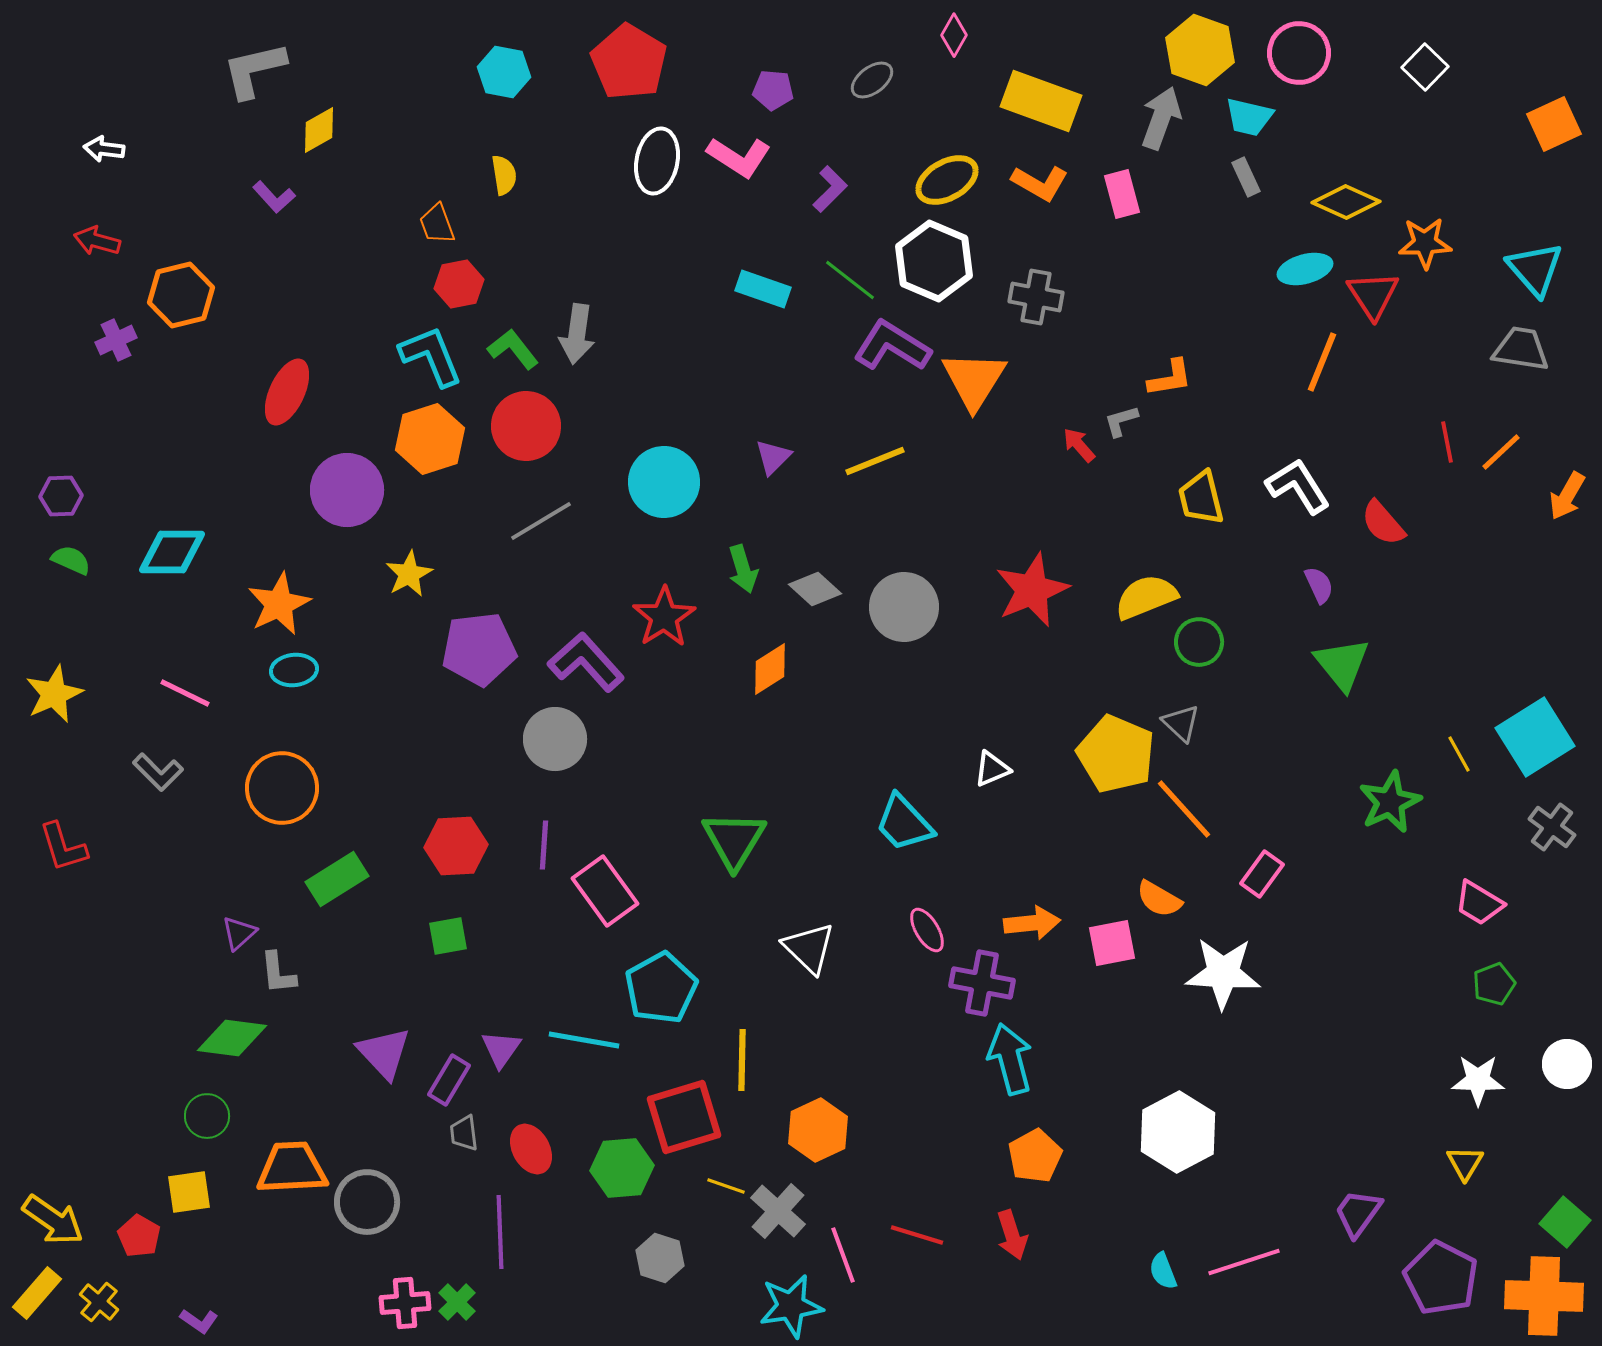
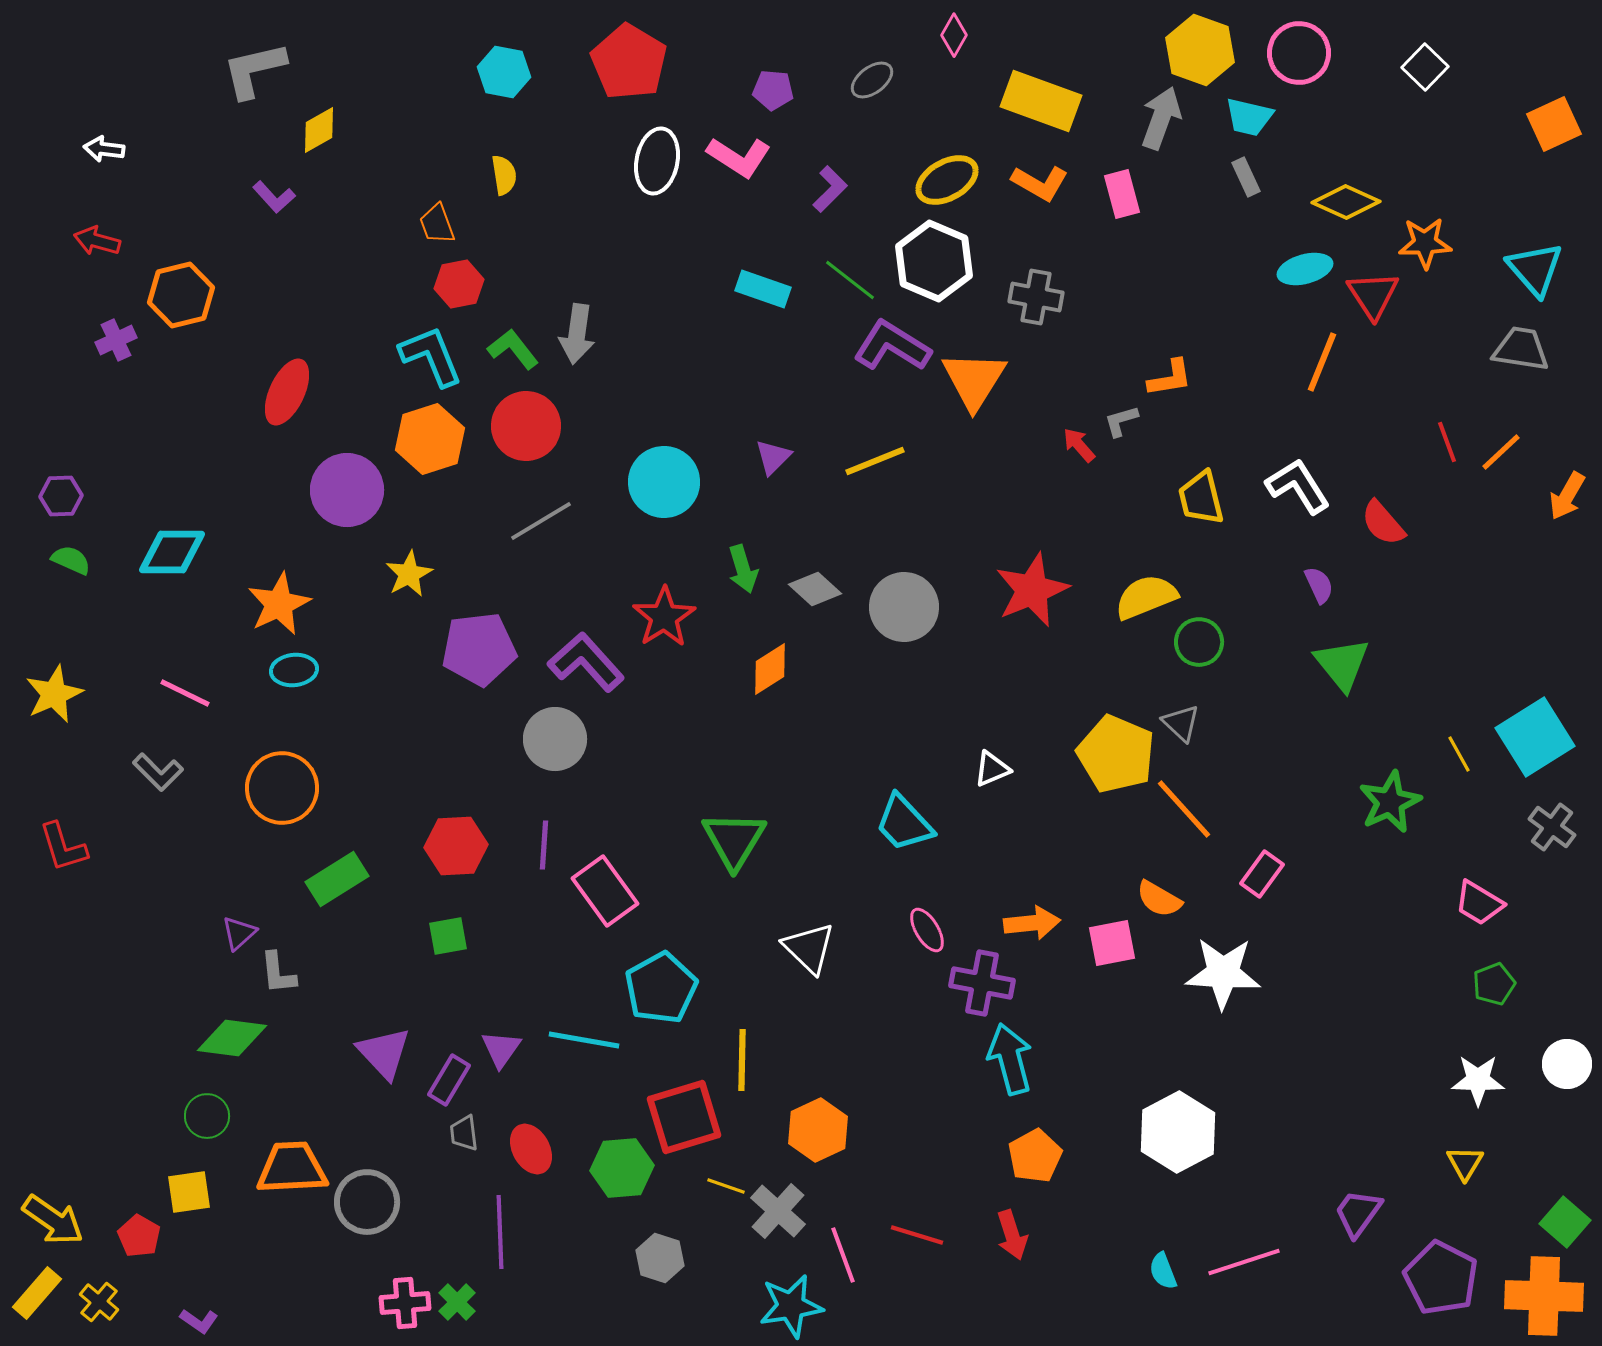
red line at (1447, 442): rotated 9 degrees counterclockwise
